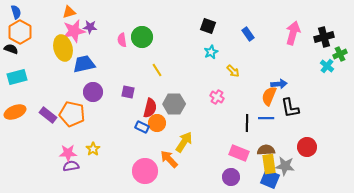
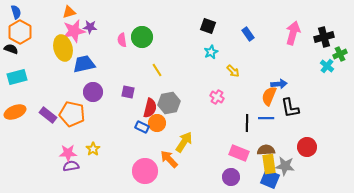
gray hexagon at (174, 104): moved 5 px left, 1 px up; rotated 10 degrees counterclockwise
